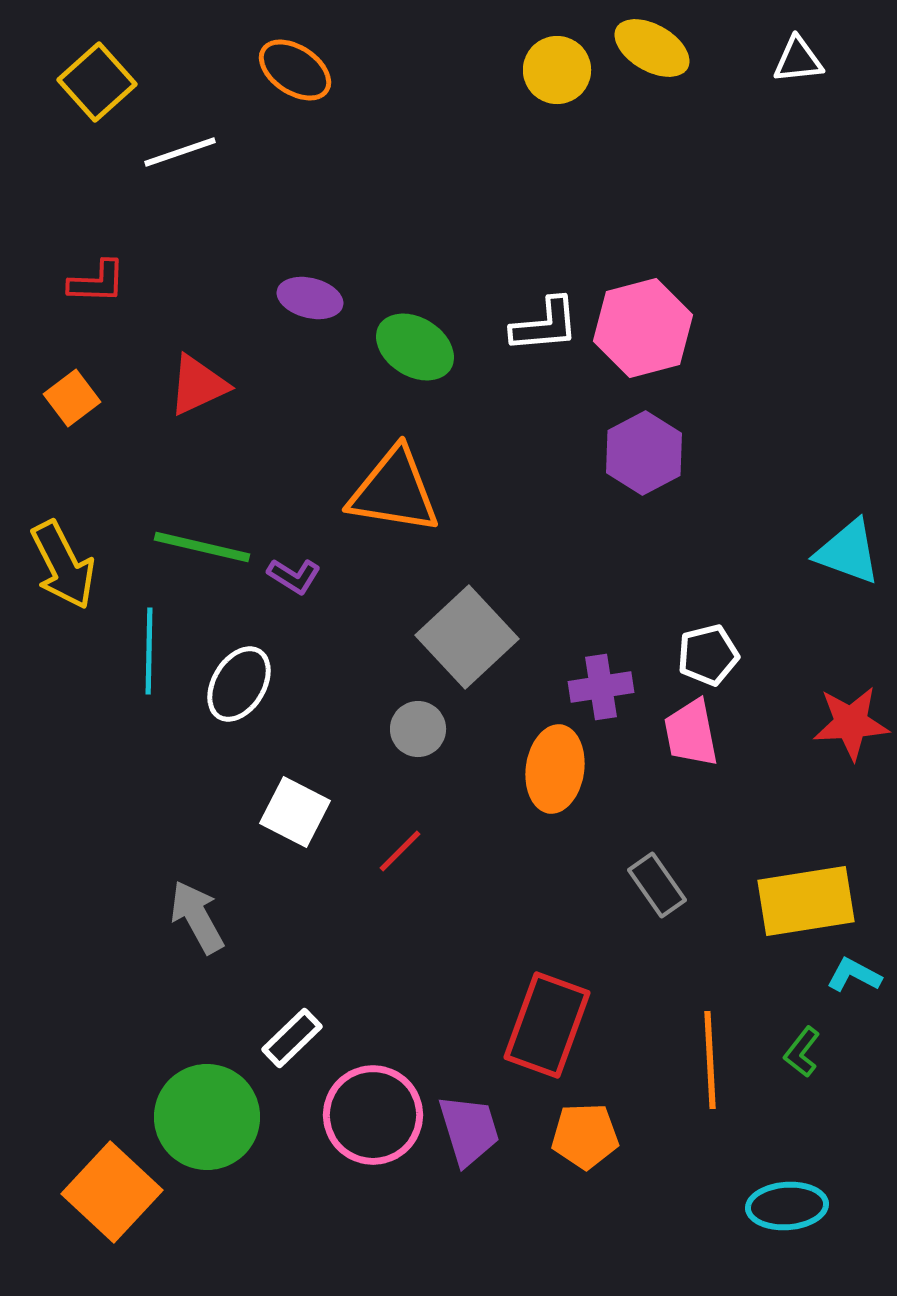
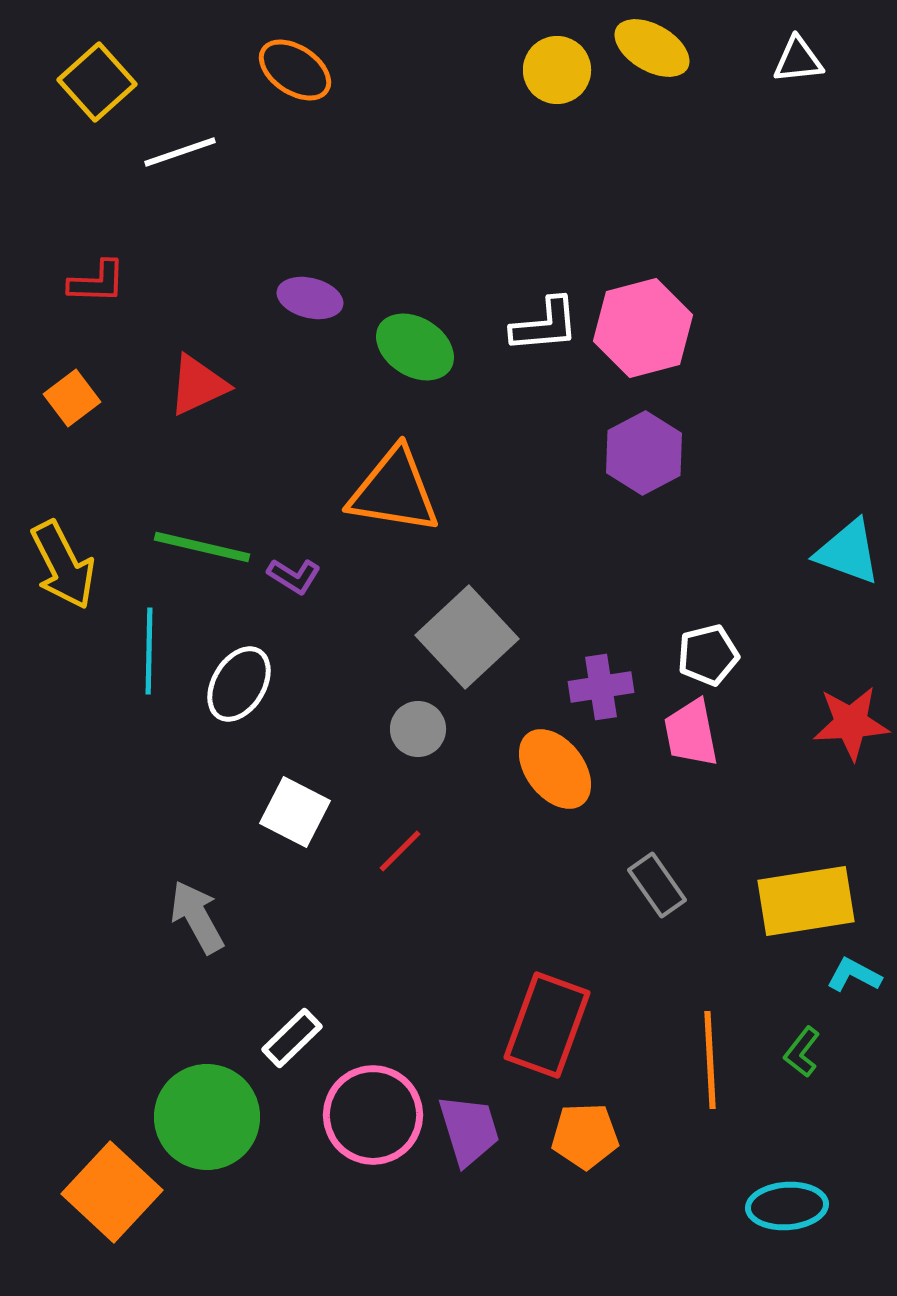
orange ellipse at (555, 769): rotated 46 degrees counterclockwise
